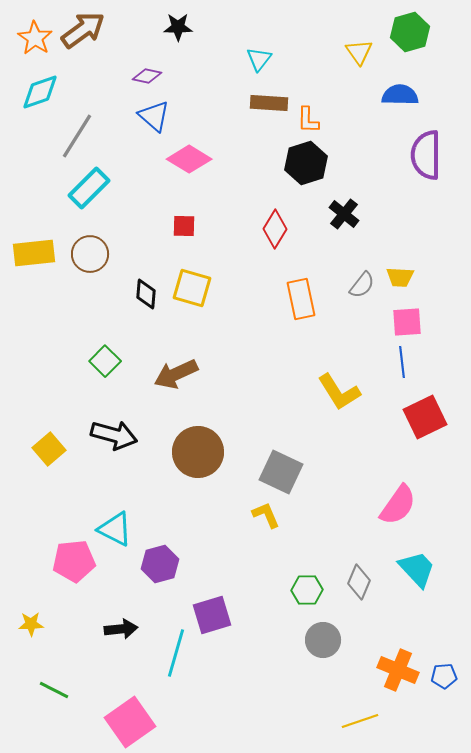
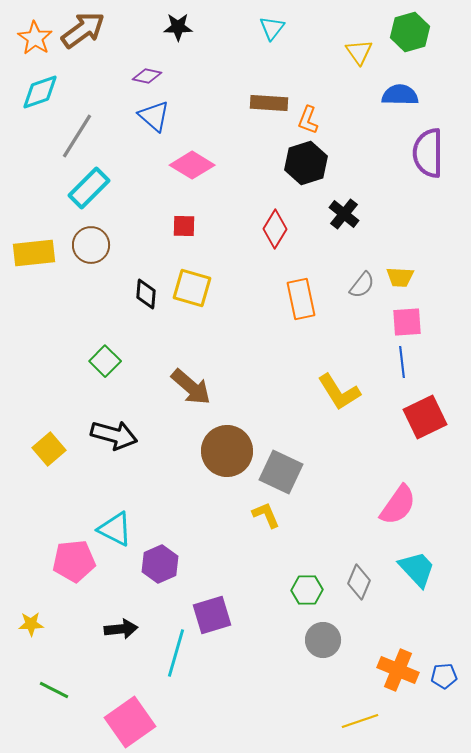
cyan triangle at (259, 59): moved 13 px right, 31 px up
orange L-shape at (308, 120): rotated 20 degrees clockwise
purple semicircle at (426, 155): moved 2 px right, 2 px up
pink diamond at (189, 159): moved 3 px right, 6 px down
brown circle at (90, 254): moved 1 px right, 9 px up
brown arrow at (176, 374): moved 15 px right, 13 px down; rotated 114 degrees counterclockwise
brown circle at (198, 452): moved 29 px right, 1 px up
purple hexagon at (160, 564): rotated 9 degrees counterclockwise
